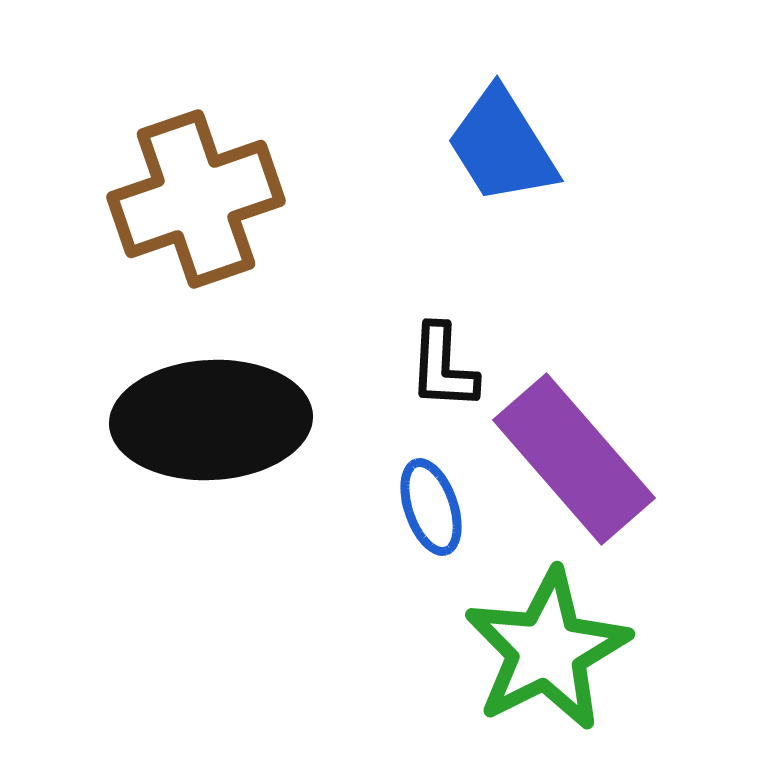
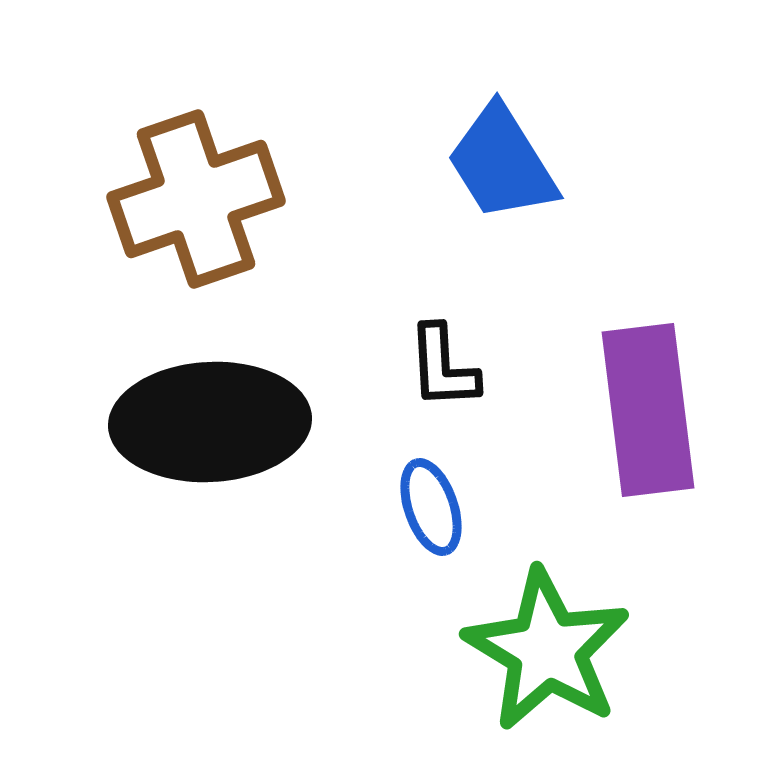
blue trapezoid: moved 17 px down
black L-shape: rotated 6 degrees counterclockwise
black ellipse: moved 1 px left, 2 px down
purple rectangle: moved 74 px right, 49 px up; rotated 34 degrees clockwise
green star: rotated 14 degrees counterclockwise
